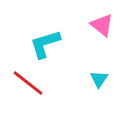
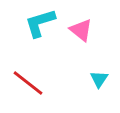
pink triangle: moved 21 px left, 5 px down
cyan L-shape: moved 5 px left, 21 px up
